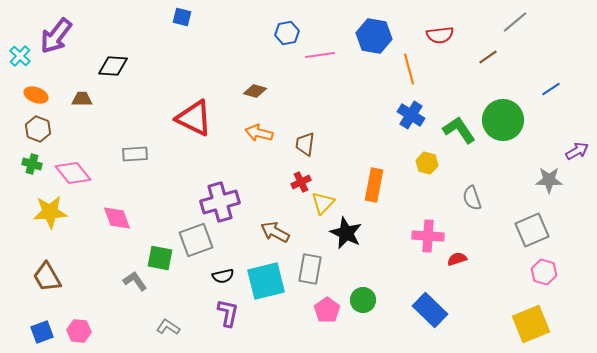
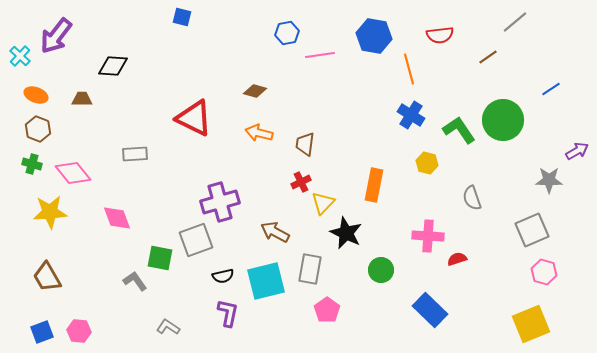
green circle at (363, 300): moved 18 px right, 30 px up
